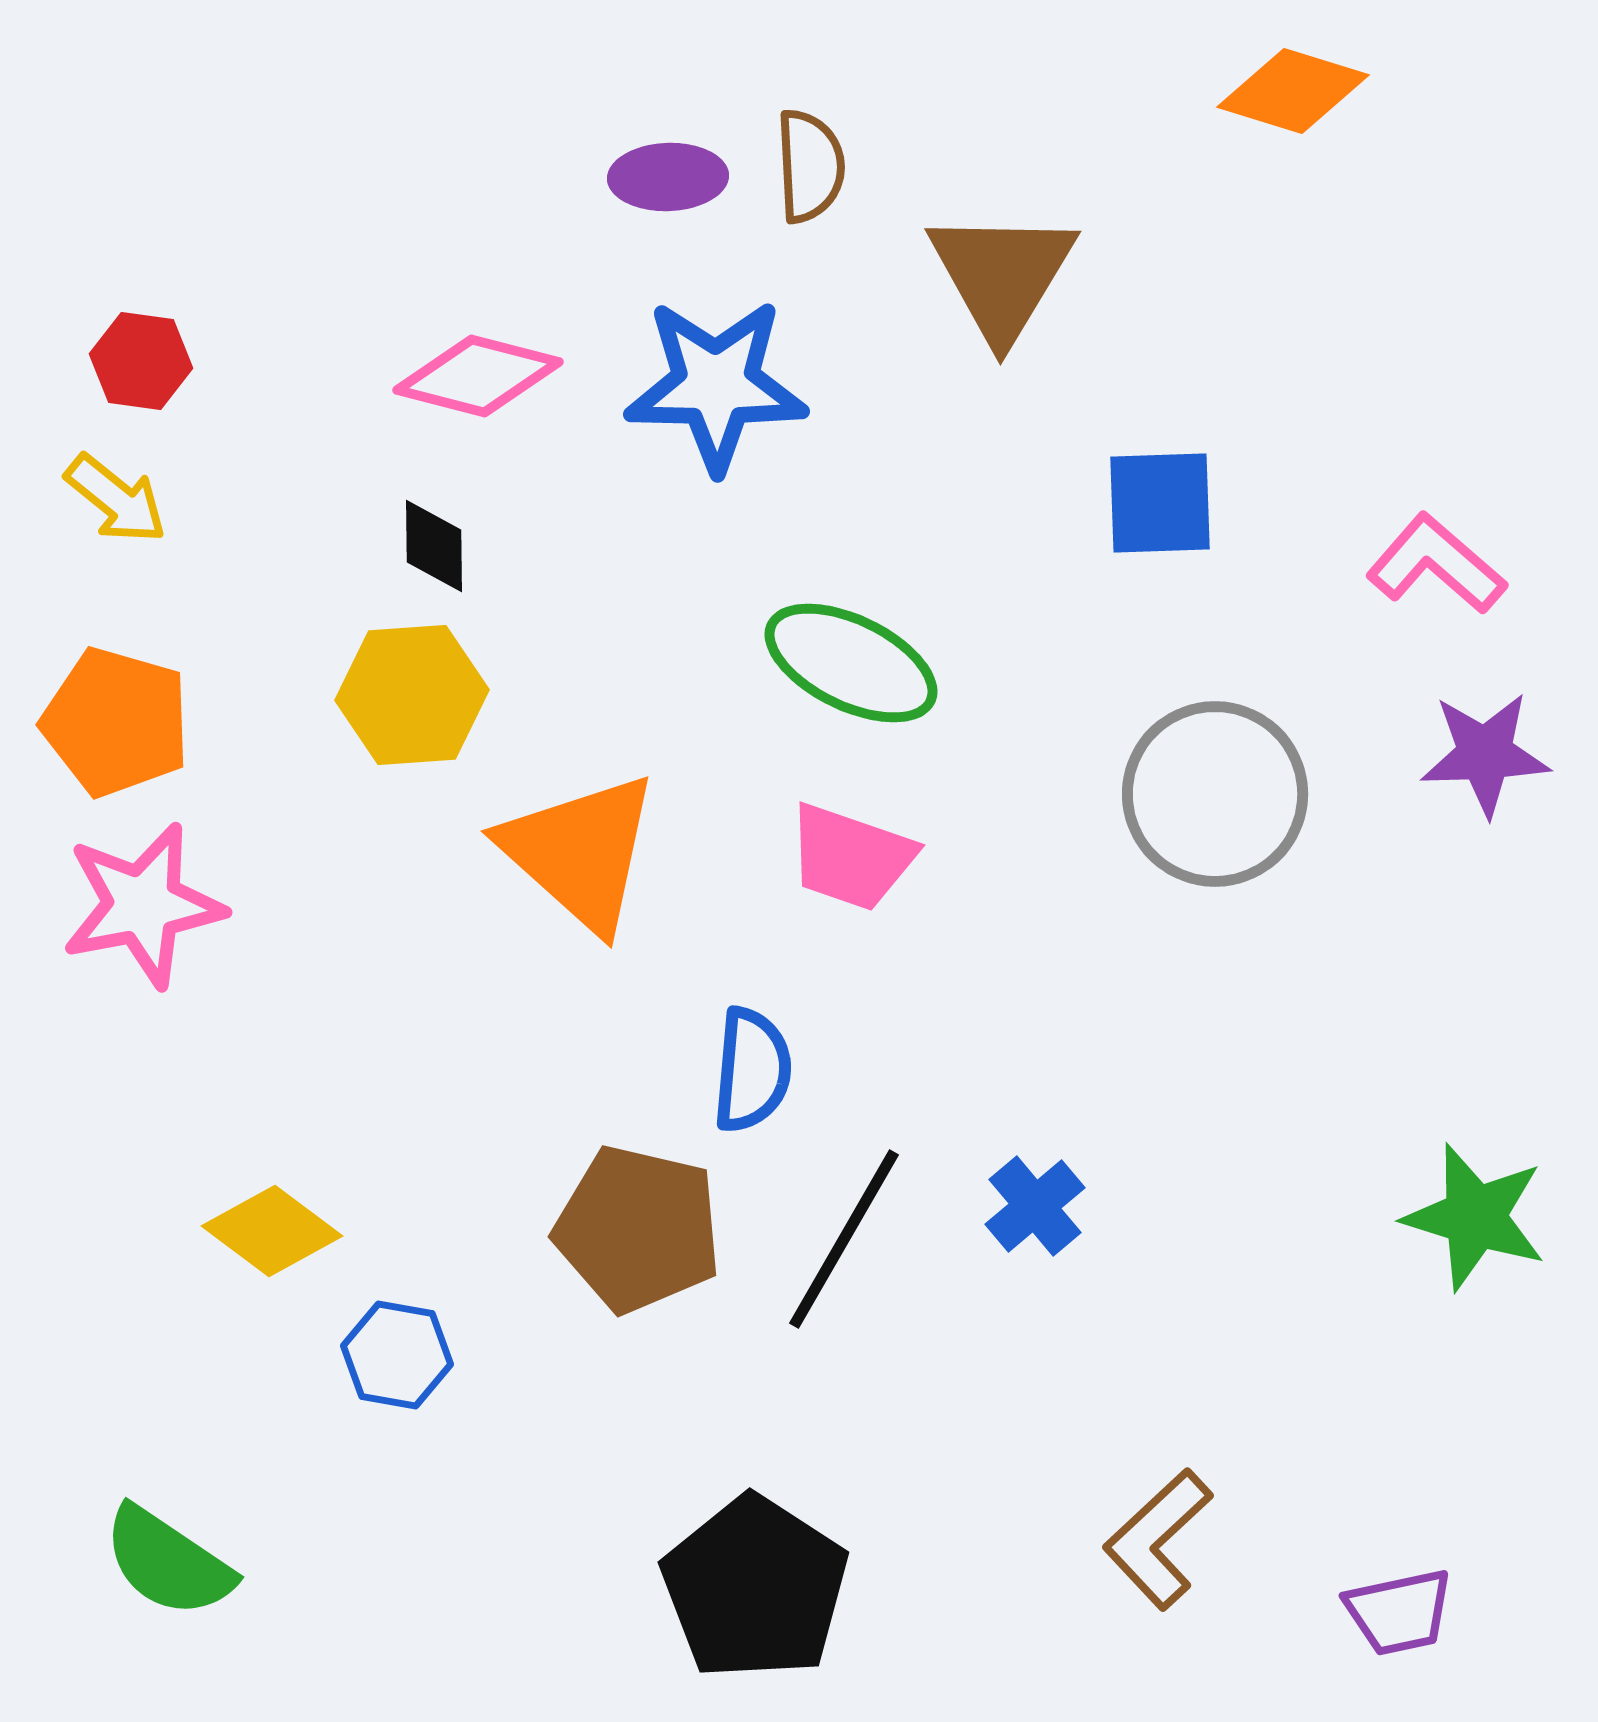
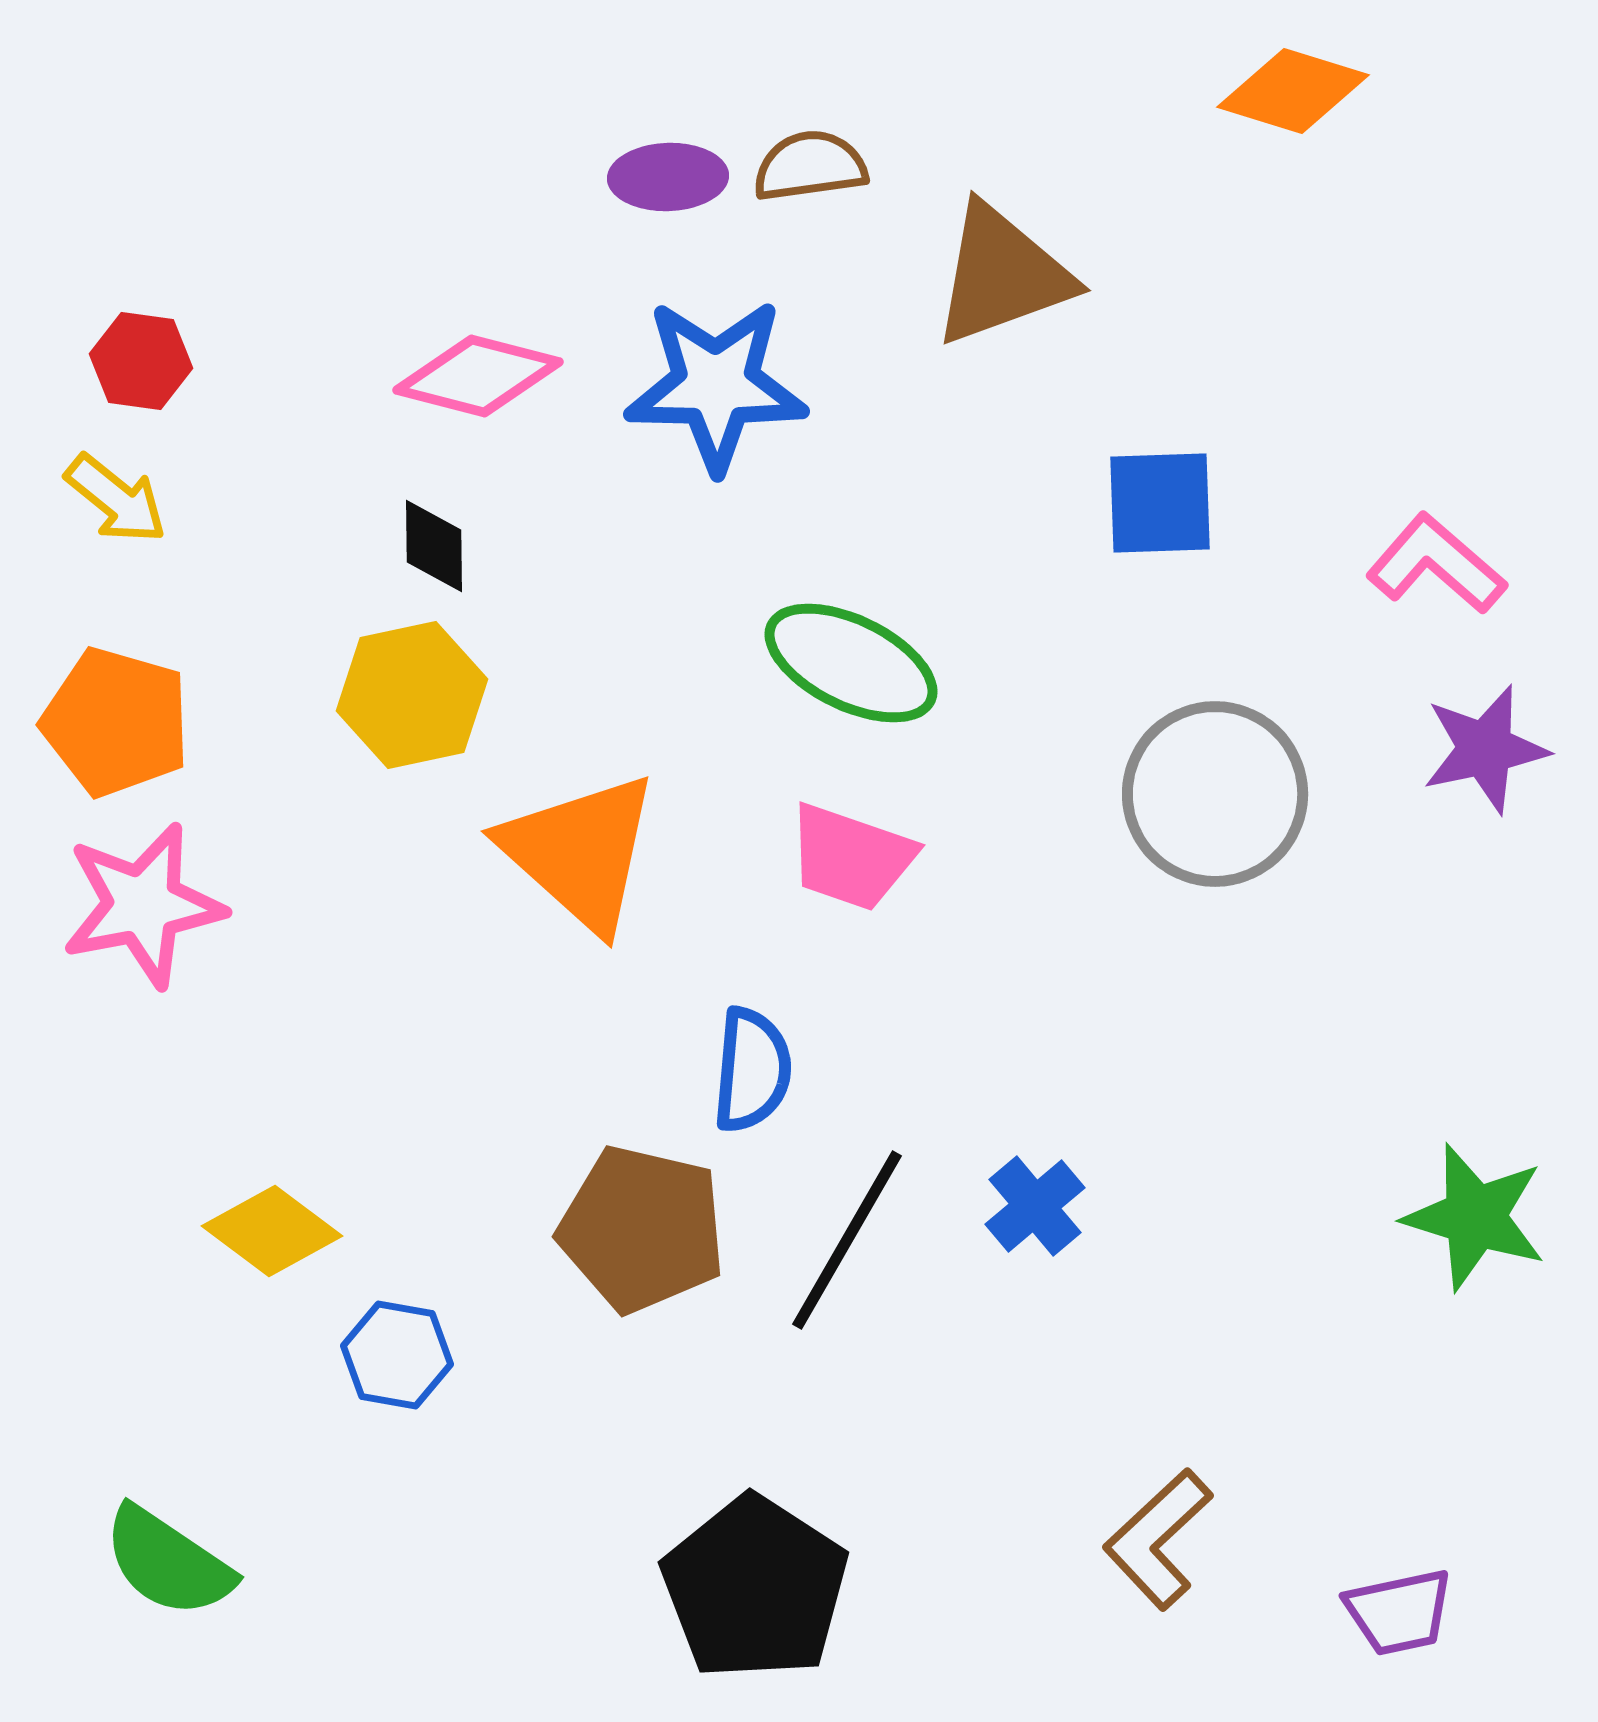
brown semicircle: rotated 95 degrees counterclockwise
brown triangle: rotated 39 degrees clockwise
yellow hexagon: rotated 8 degrees counterclockwise
purple star: moved 5 px up; rotated 10 degrees counterclockwise
brown pentagon: moved 4 px right
black line: moved 3 px right, 1 px down
